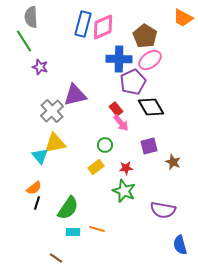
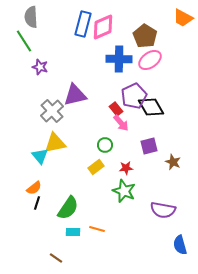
purple pentagon: moved 1 px right, 14 px down
